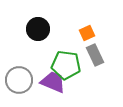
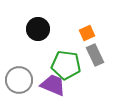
purple trapezoid: moved 3 px down
